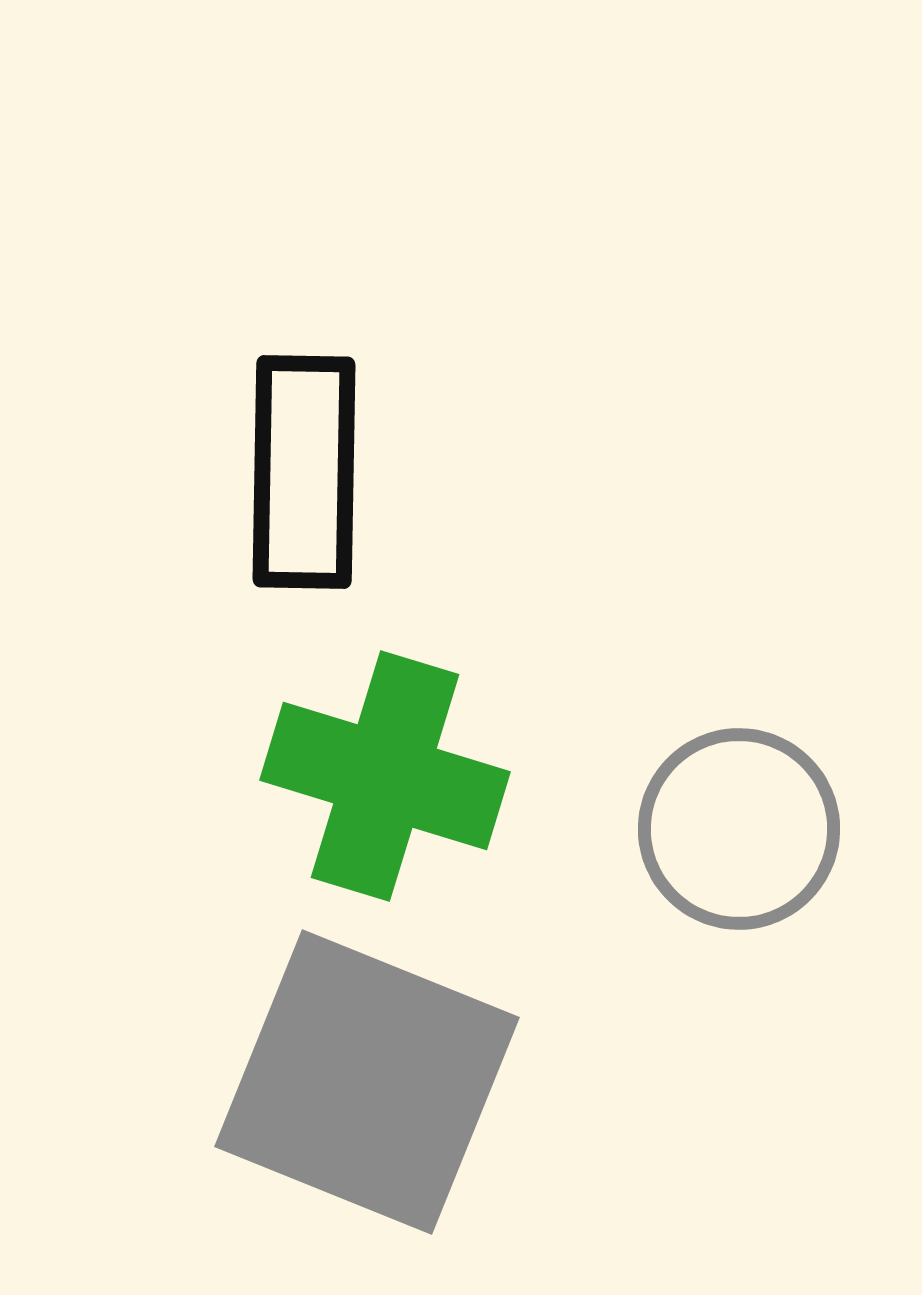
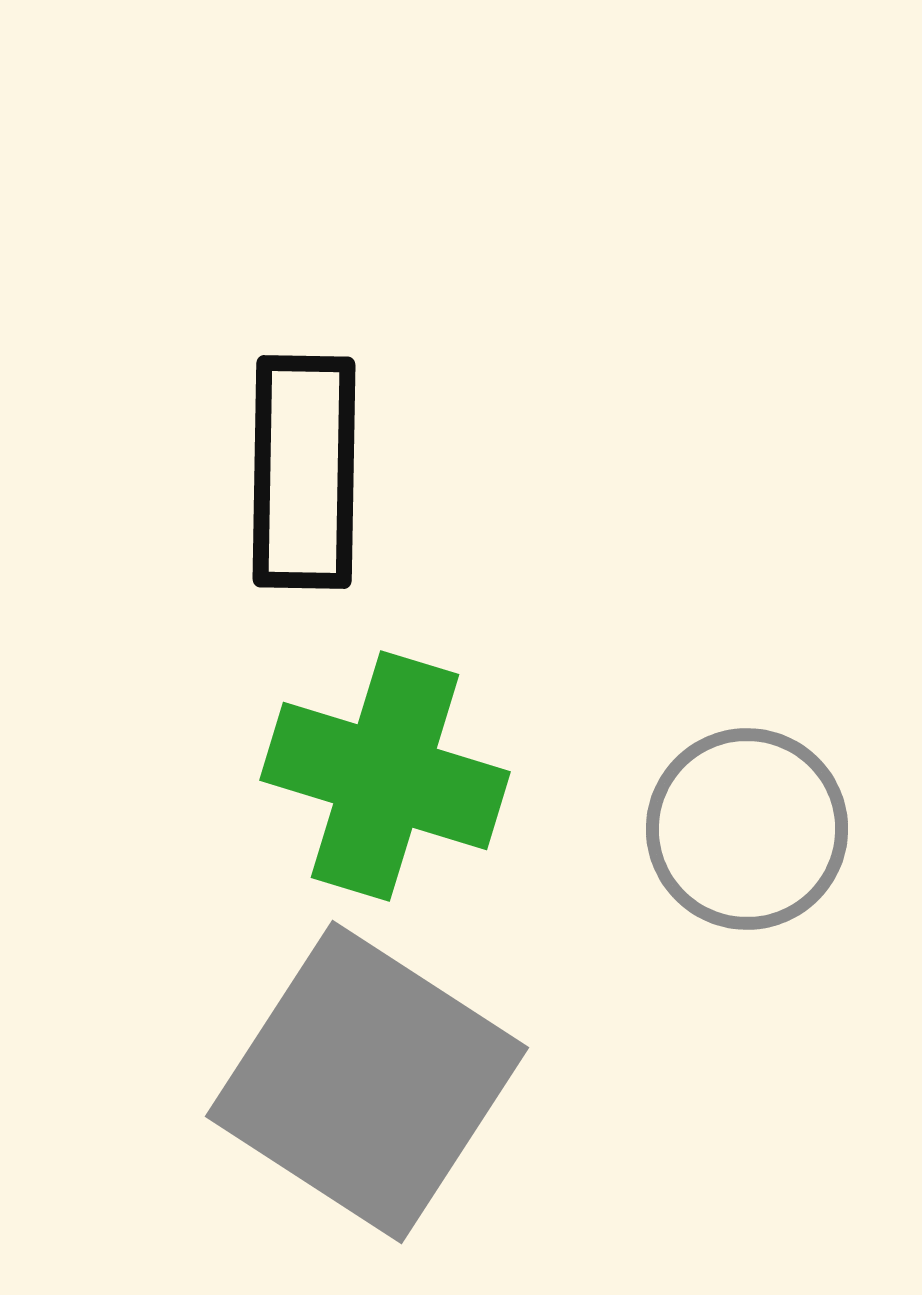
gray circle: moved 8 px right
gray square: rotated 11 degrees clockwise
